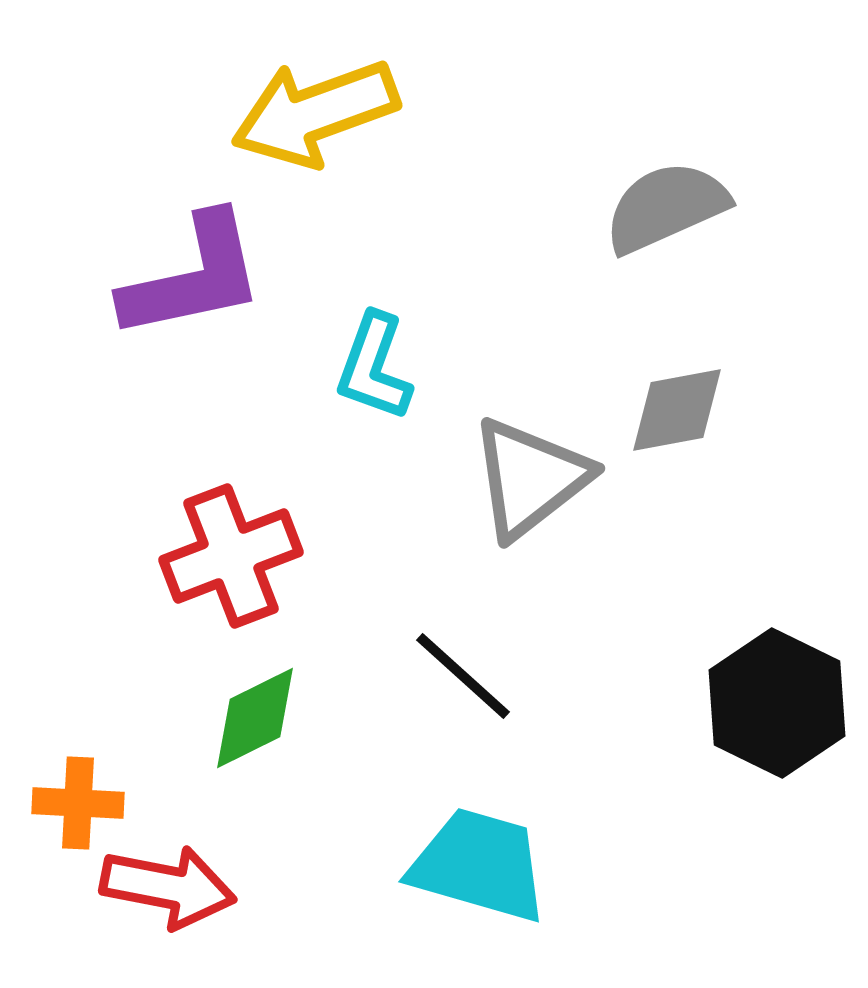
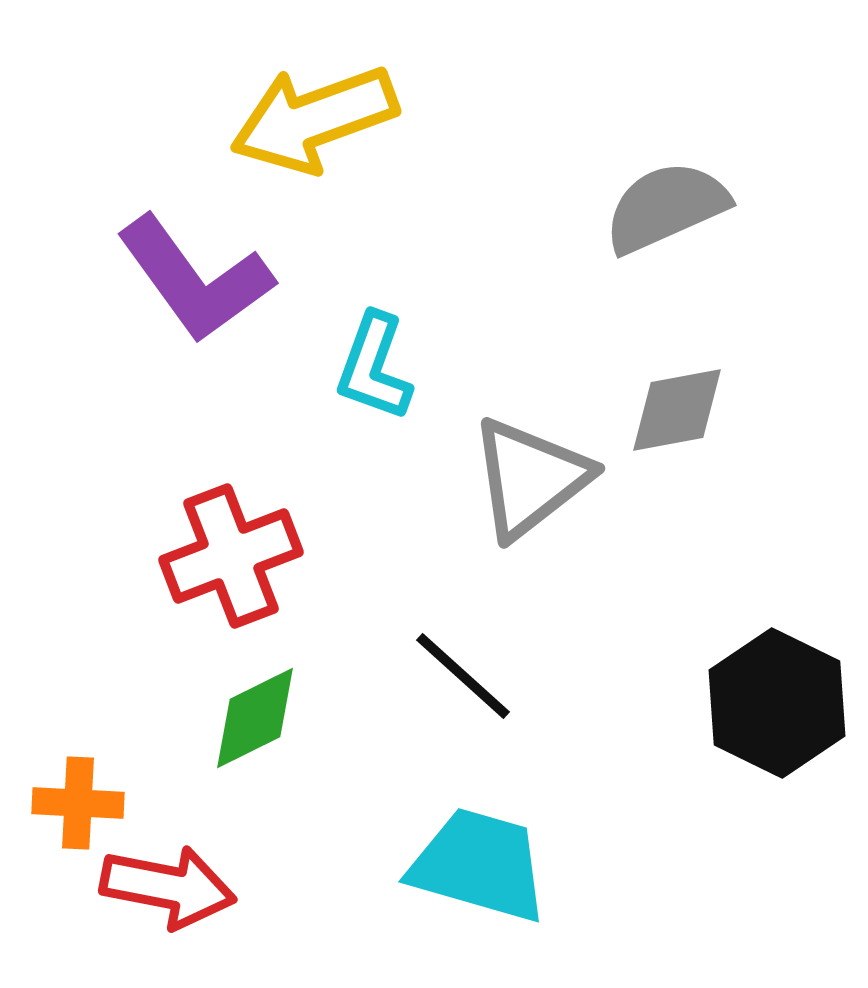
yellow arrow: moved 1 px left, 6 px down
purple L-shape: moved 2 px right, 2 px down; rotated 66 degrees clockwise
